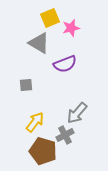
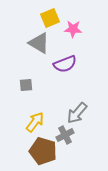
pink star: moved 2 px right, 1 px down; rotated 18 degrees clockwise
